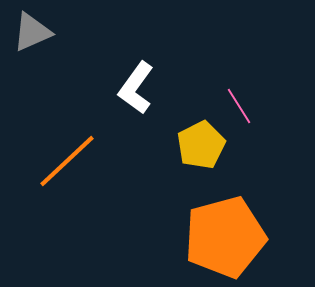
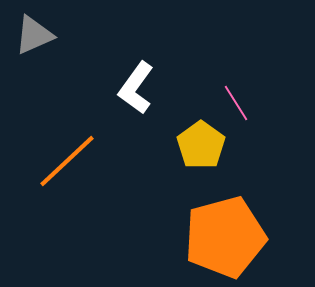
gray triangle: moved 2 px right, 3 px down
pink line: moved 3 px left, 3 px up
yellow pentagon: rotated 9 degrees counterclockwise
